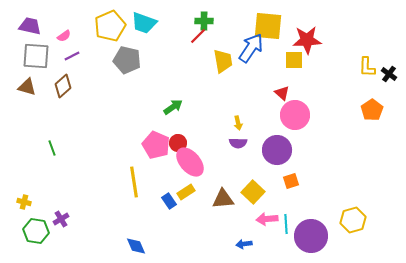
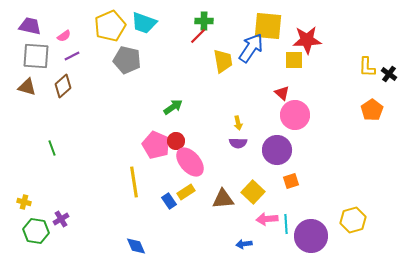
red circle at (178, 143): moved 2 px left, 2 px up
